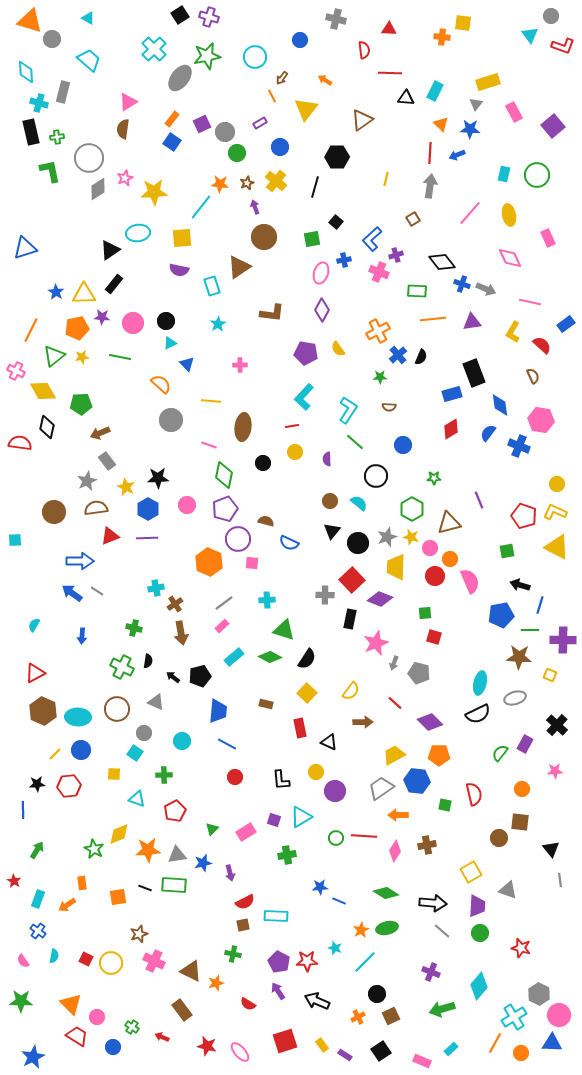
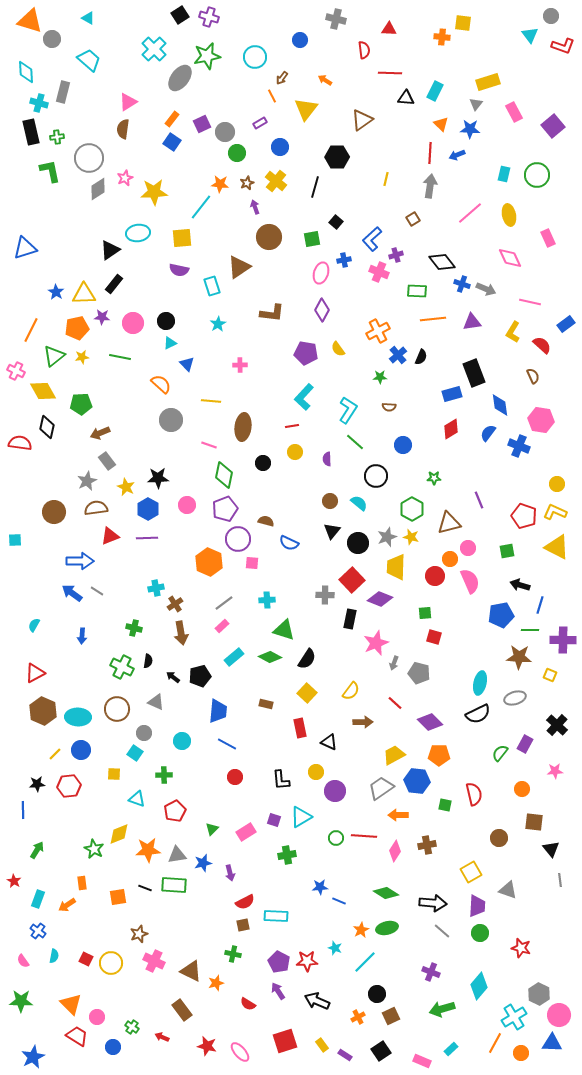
pink line at (470, 213): rotated 8 degrees clockwise
brown circle at (264, 237): moved 5 px right
pink circle at (430, 548): moved 38 px right
brown square at (520, 822): moved 14 px right
